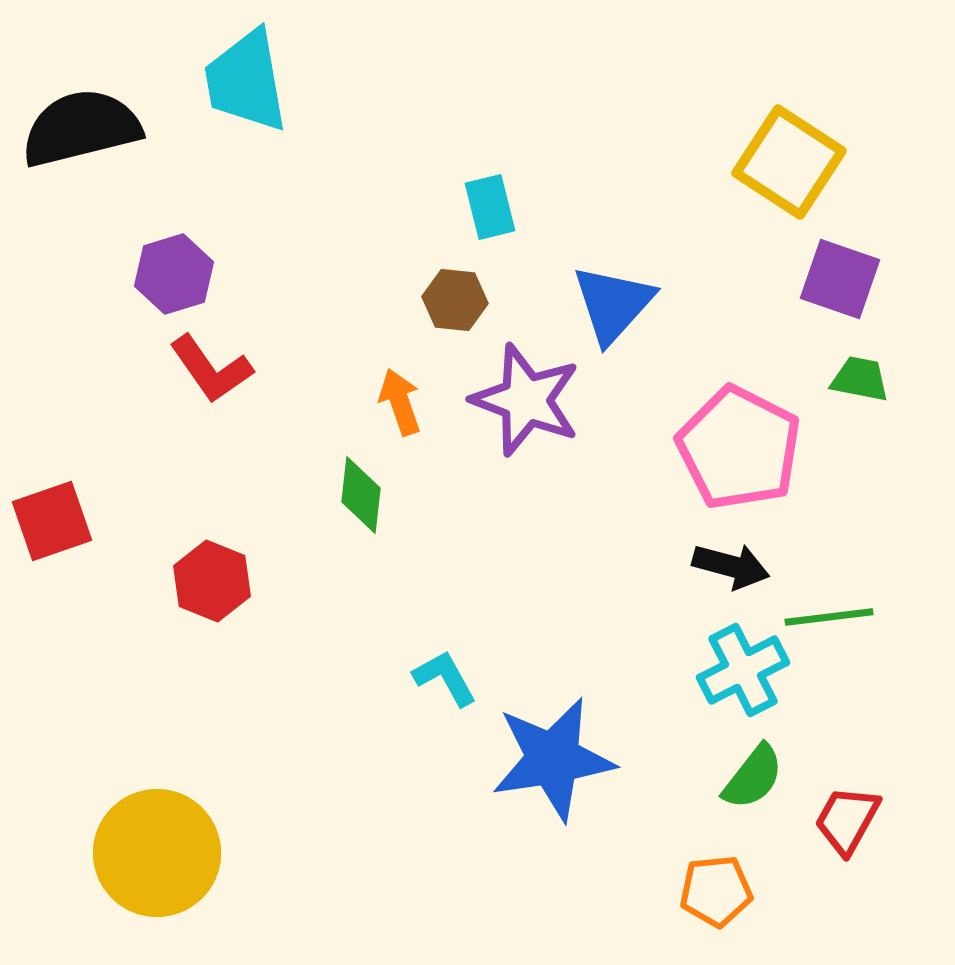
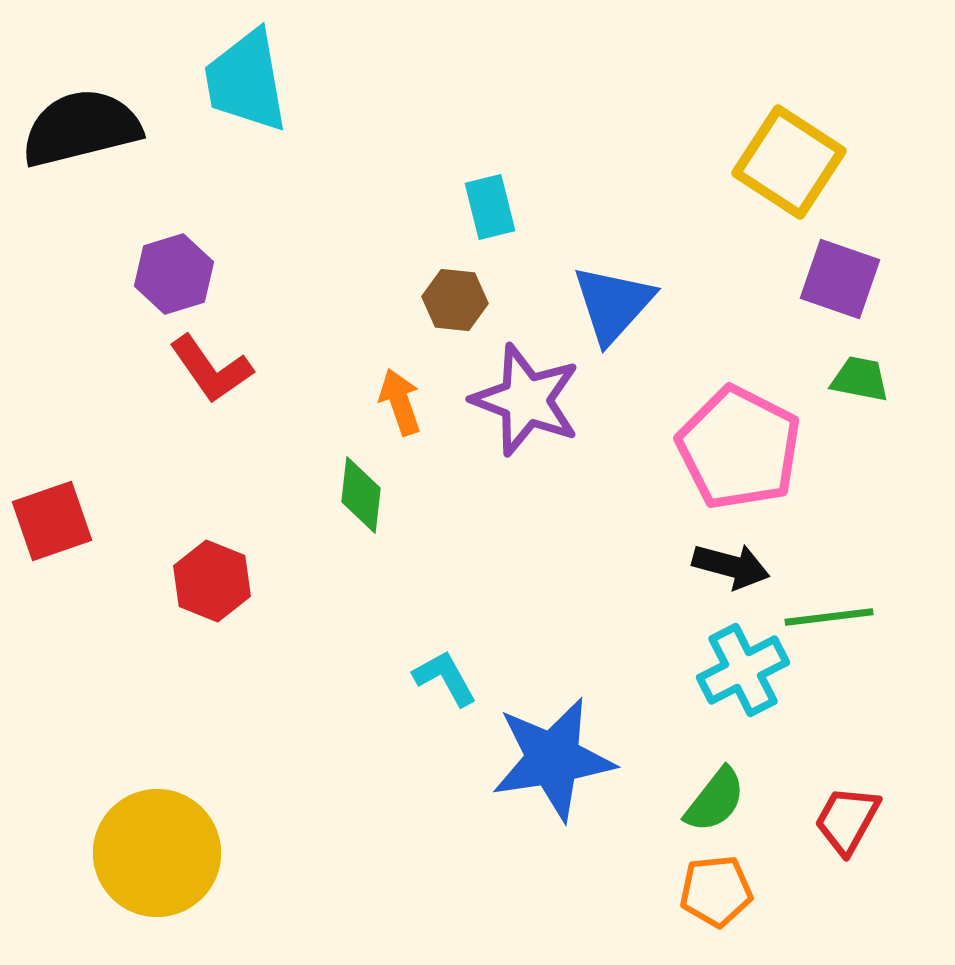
green semicircle: moved 38 px left, 23 px down
